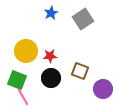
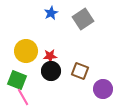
black circle: moved 7 px up
